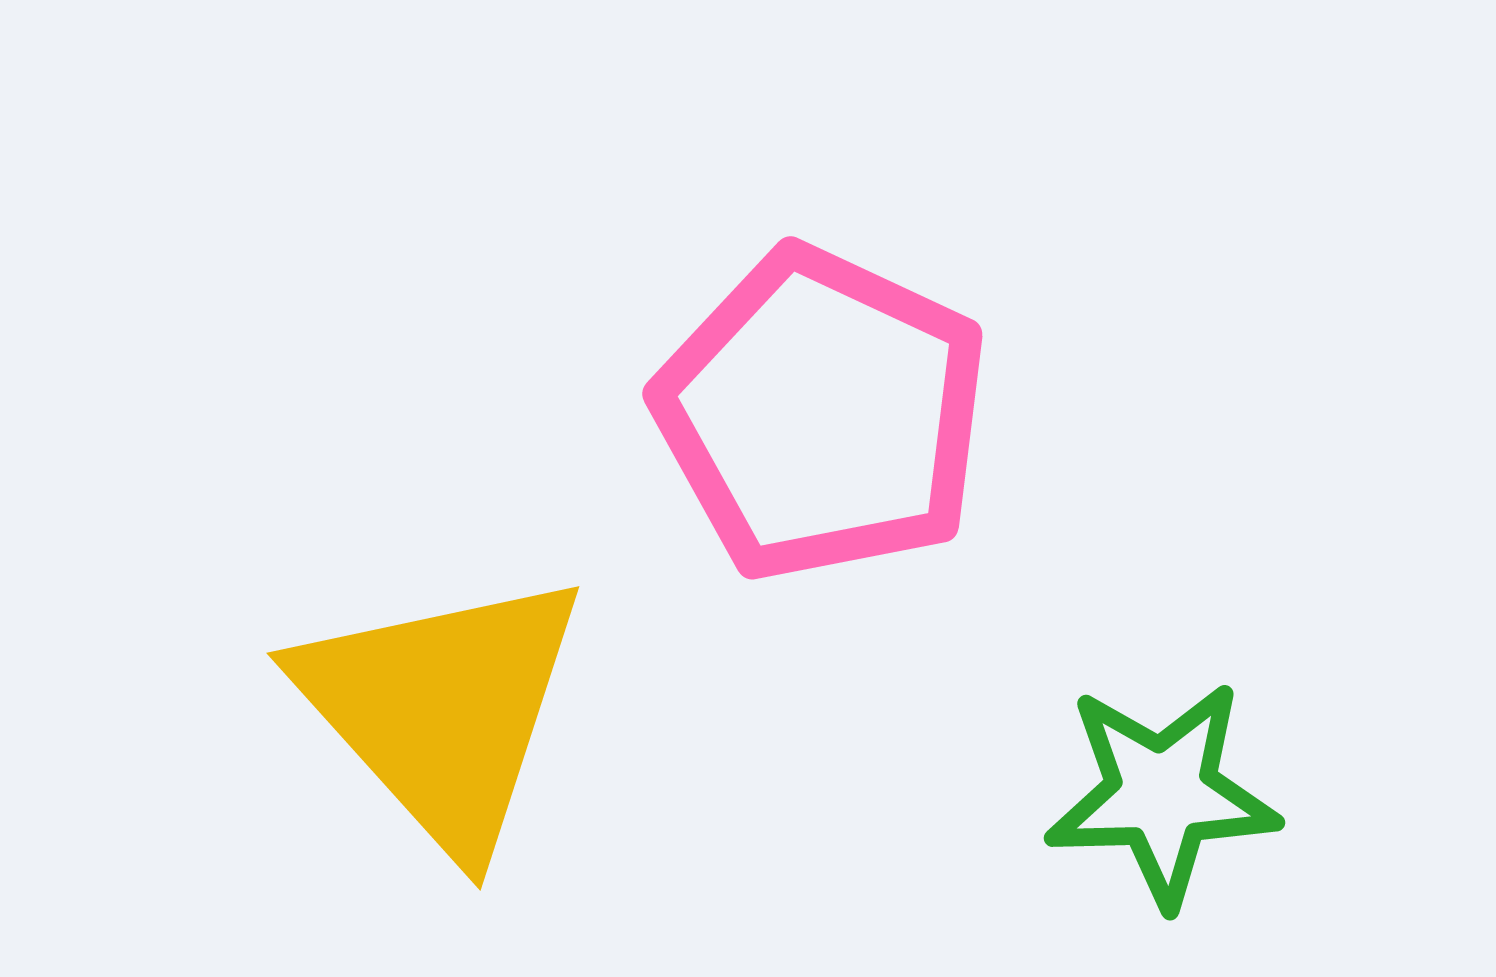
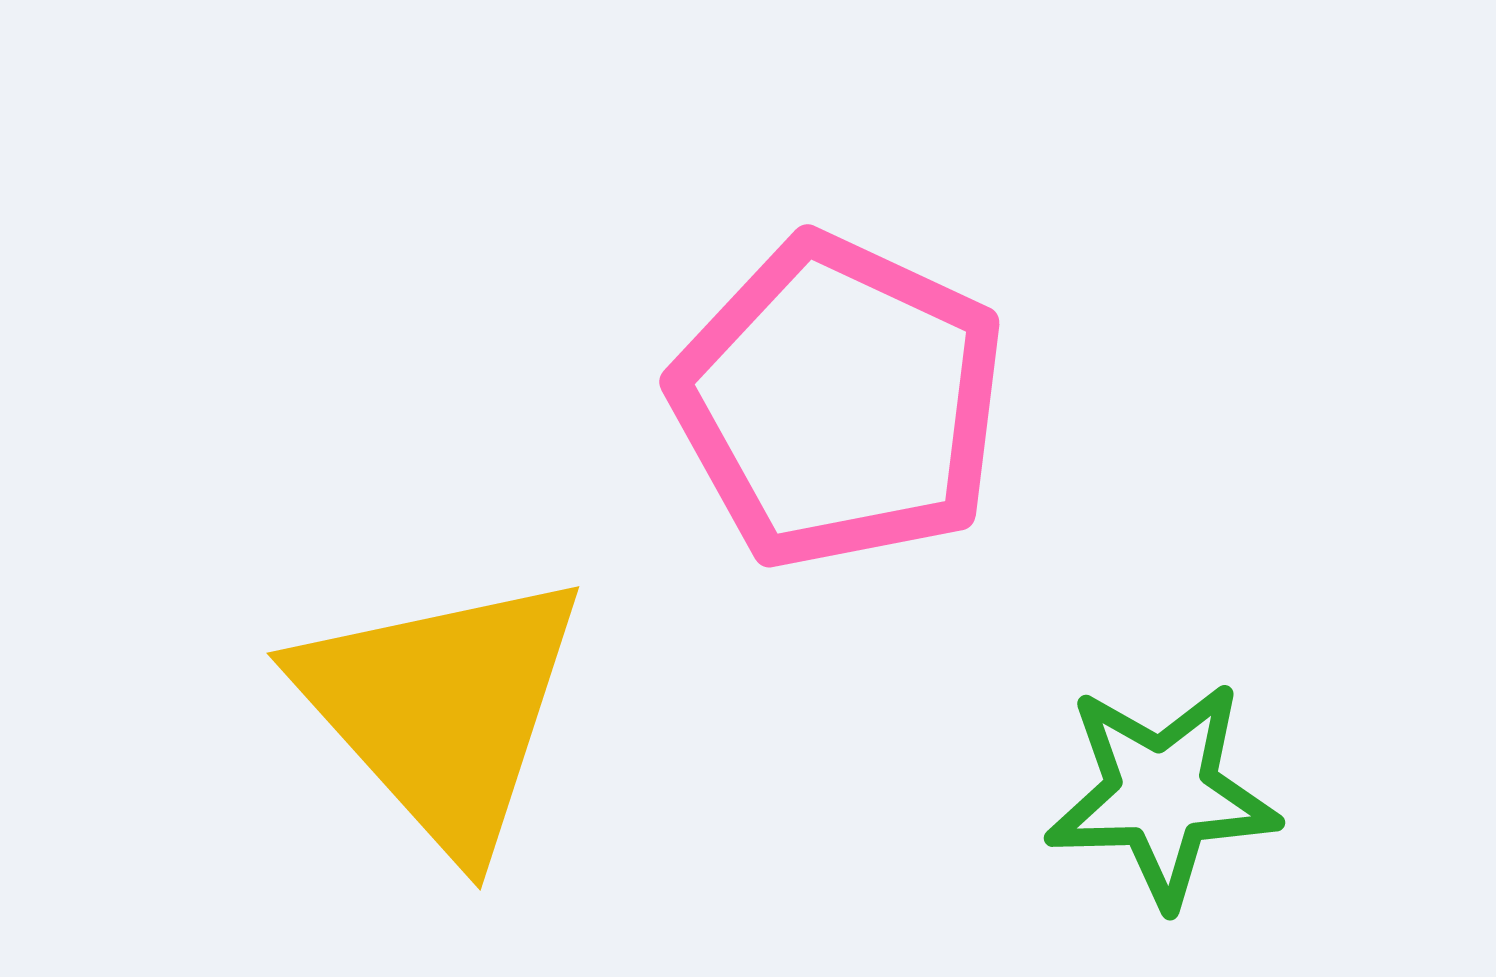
pink pentagon: moved 17 px right, 12 px up
